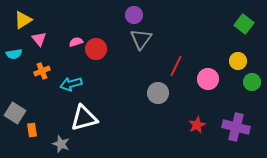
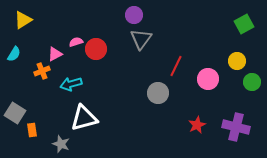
green square: rotated 24 degrees clockwise
pink triangle: moved 16 px right, 15 px down; rotated 42 degrees clockwise
cyan semicircle: rotated 49 degrees counterclockwise
yellow circle: moved 1 px left
